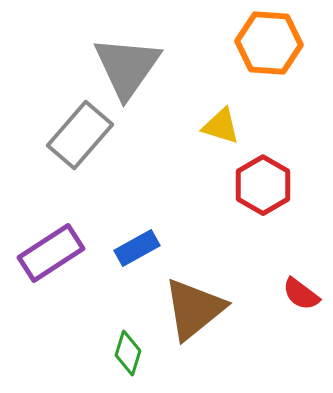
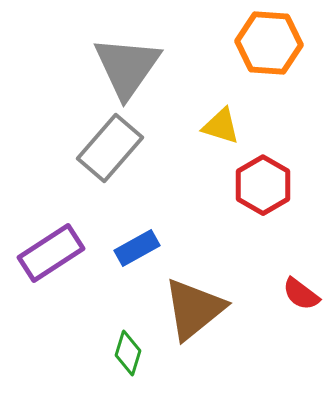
gray rectangle: moved 30 px right, 13 px down
